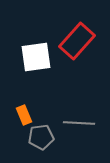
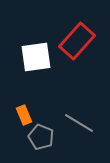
gray line: rotated 28 degrees clockwise
gray pentagon: rotated 30 degrees clockwise
